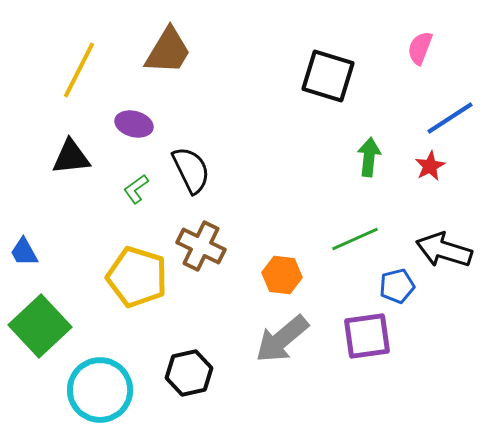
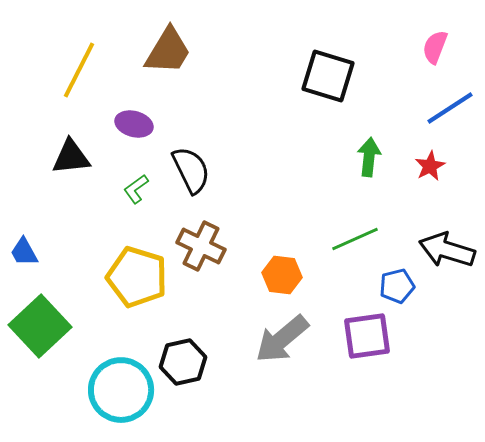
pink semicircle: moved 15 px right, 1 px up
blue line: moved 10 px up
black arrow: moved 3 px right
black hexagon: moved 6 px left, 11 px up
cyan circle: moved 21 px right
